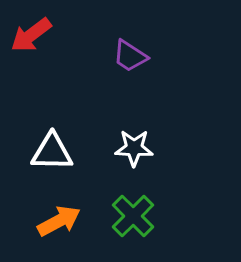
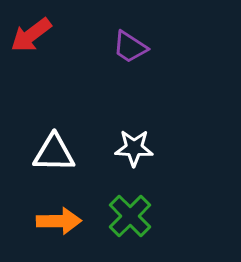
purple trapezoid: moved 9 px up
white triangle: moved 2 px right, 1 px down
green cross: moved 3 px left
orange arrow: rotated 27 degrees clockwise
